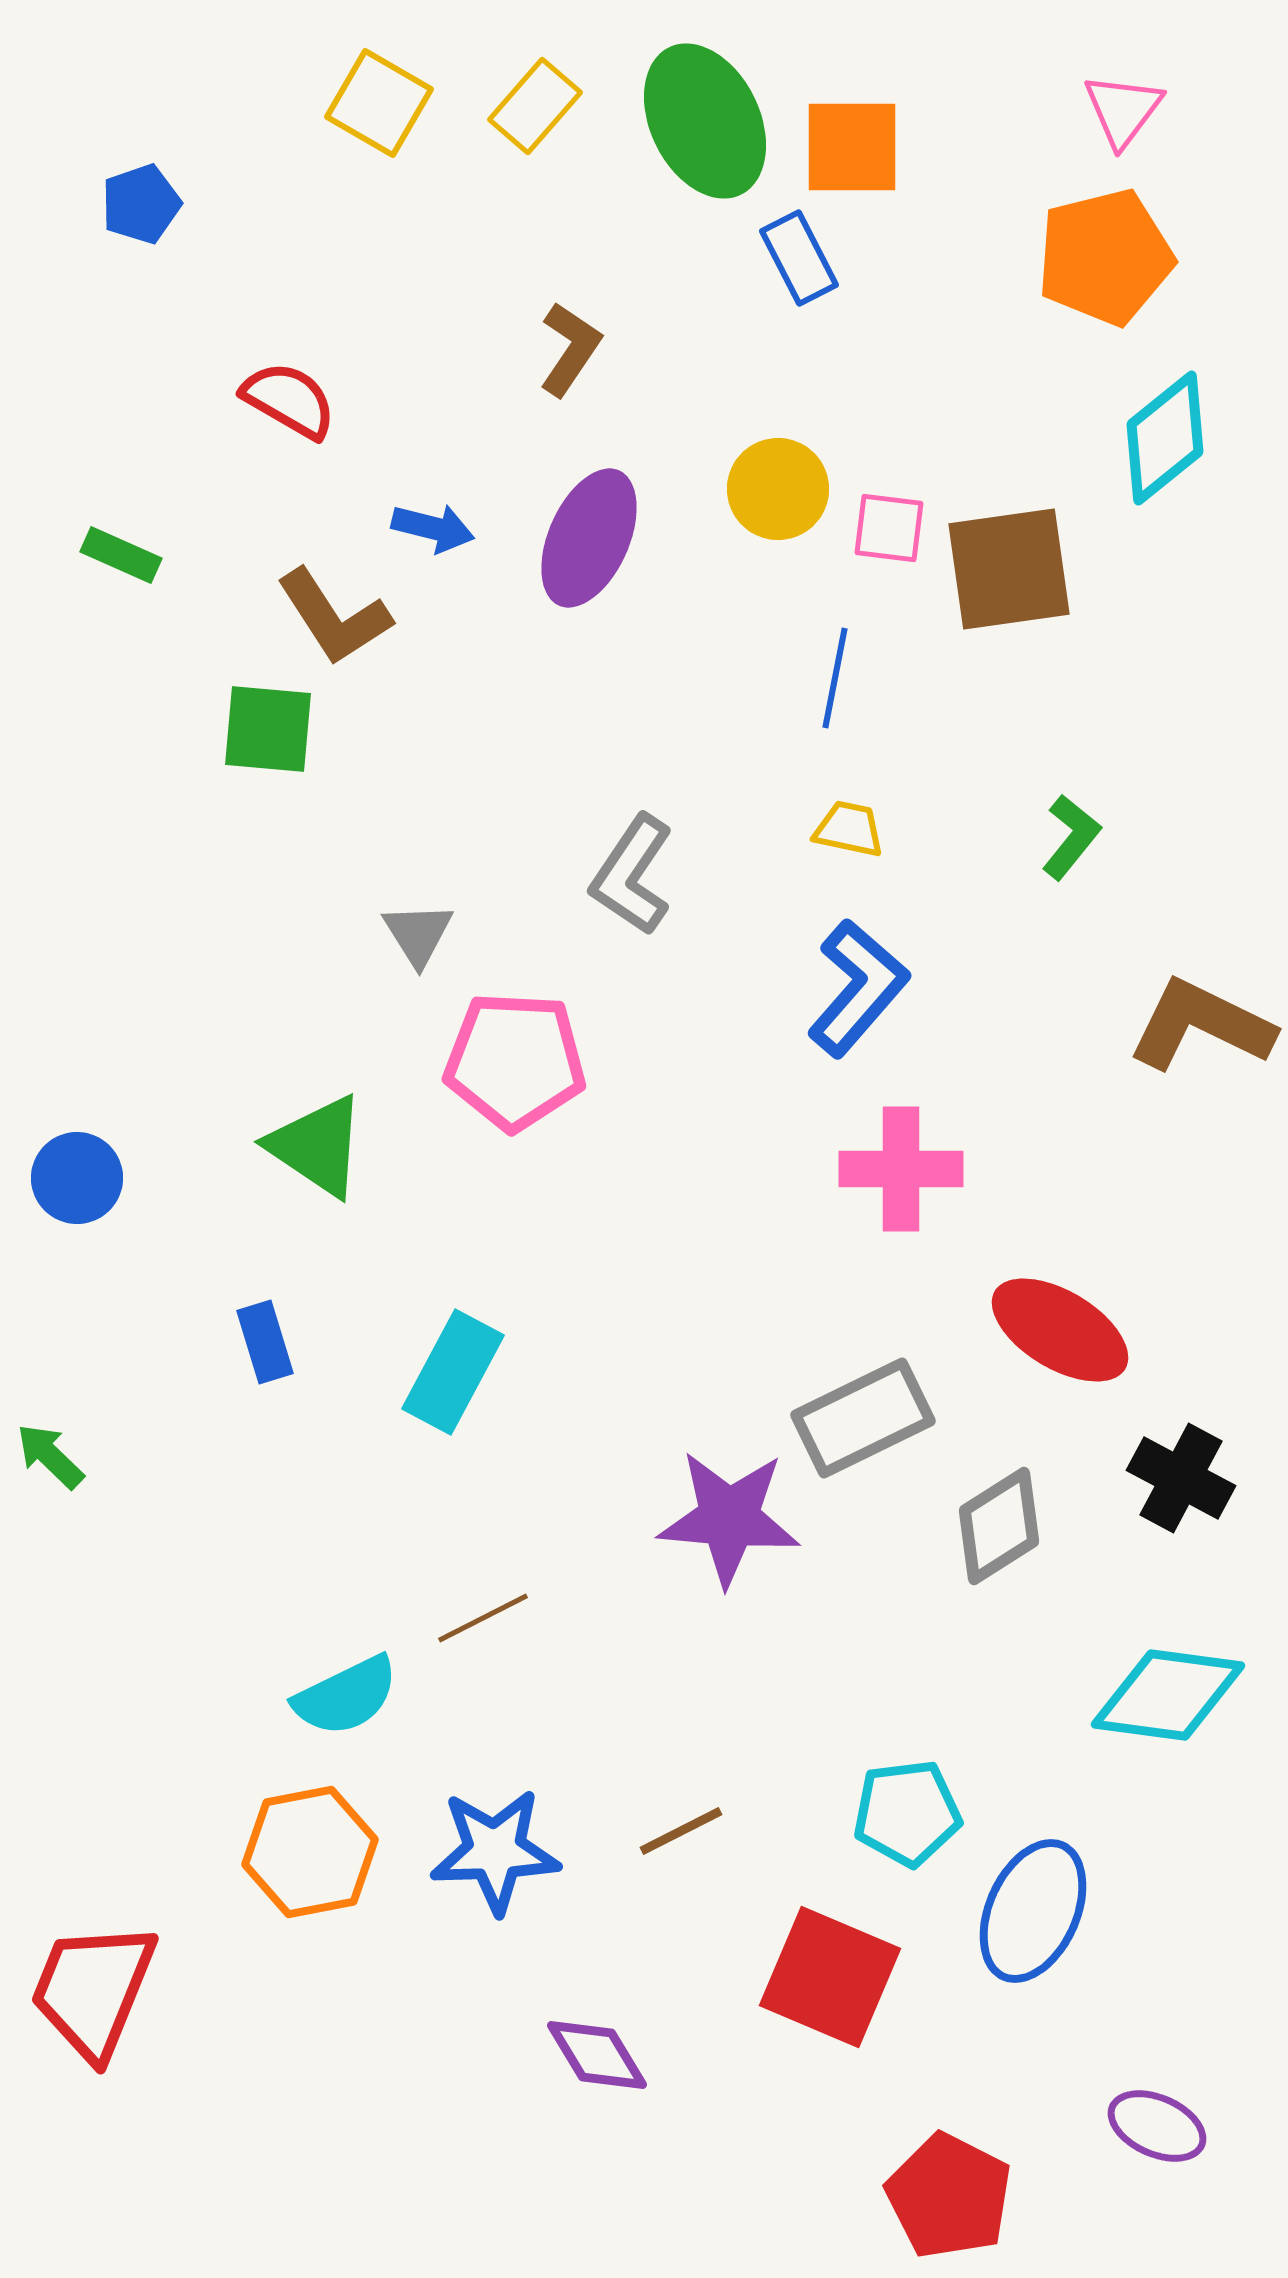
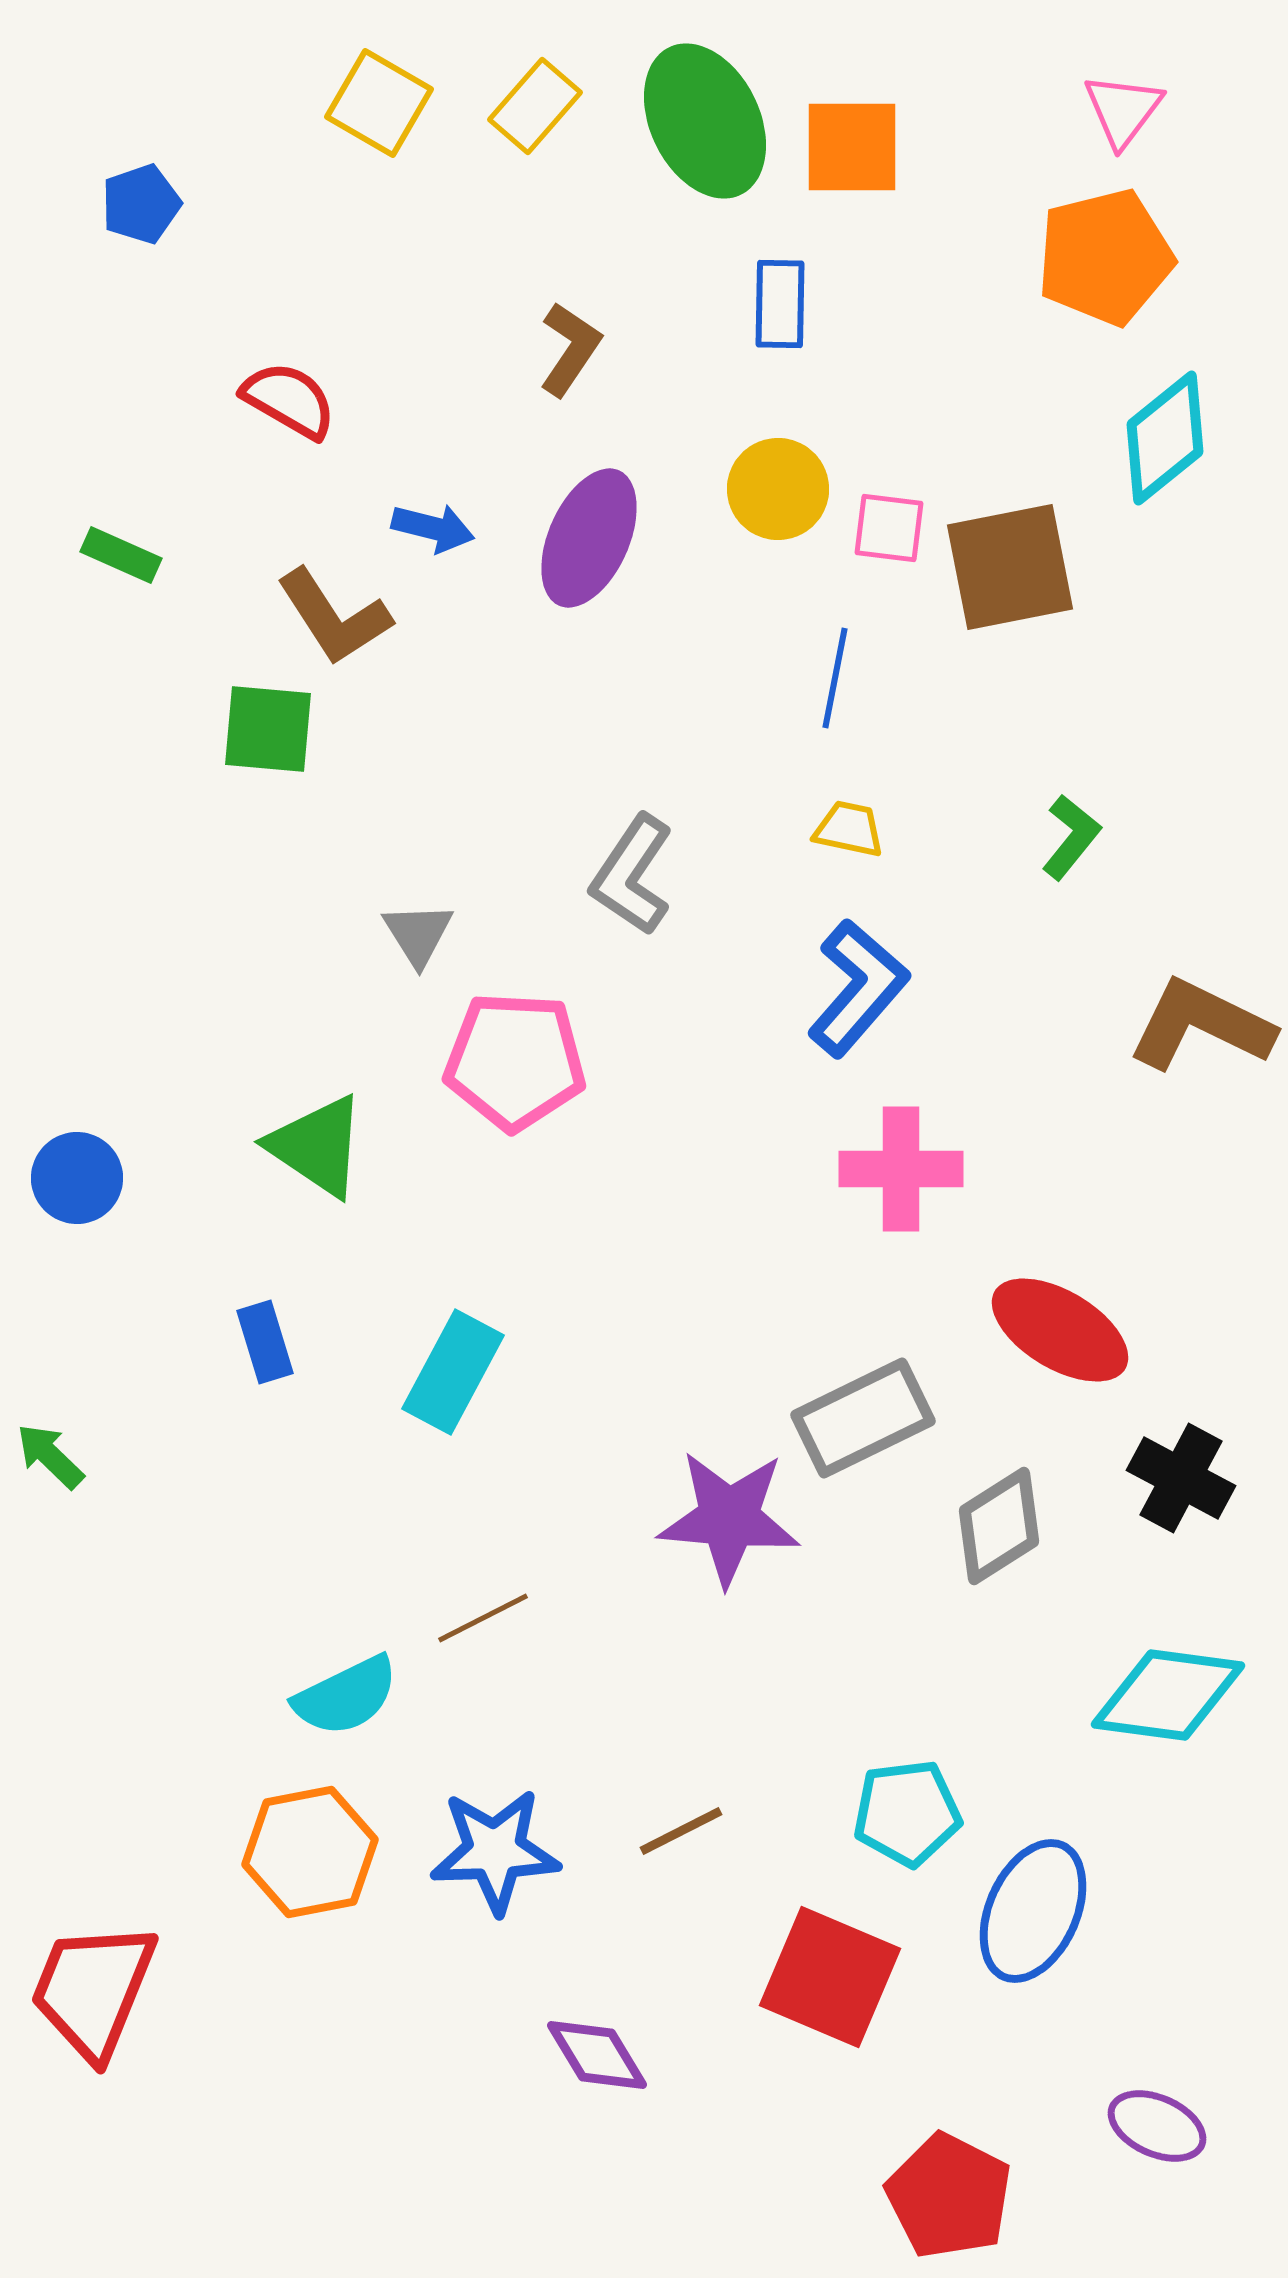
blue rectangle at (799, 258): moved 19 px left, 46 px down; rotated 28 degrees clockwise
brown square at (1009, 569): moved 1 px right, 2 px up; rotated 3 degrees counterclockwise
